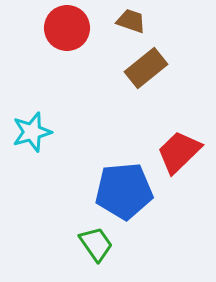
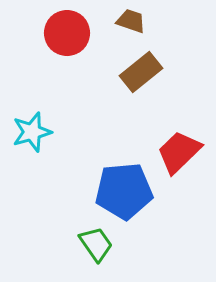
red circle: moved 5 px down
brown rectangle: moved 5 px left, 4 px down
